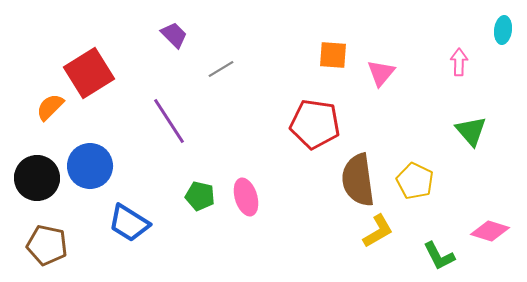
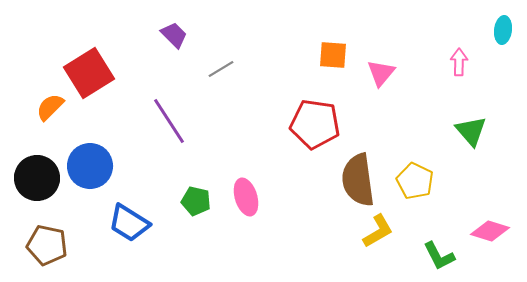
green pentagon: moved 4 px left, 5 px down
